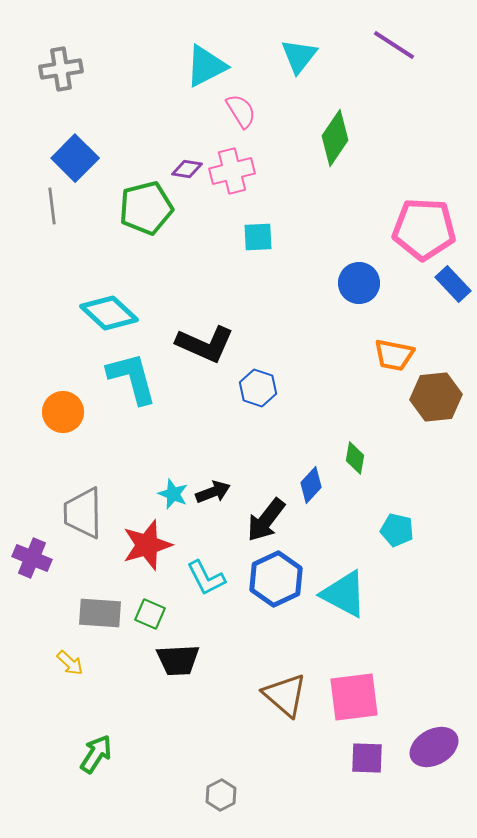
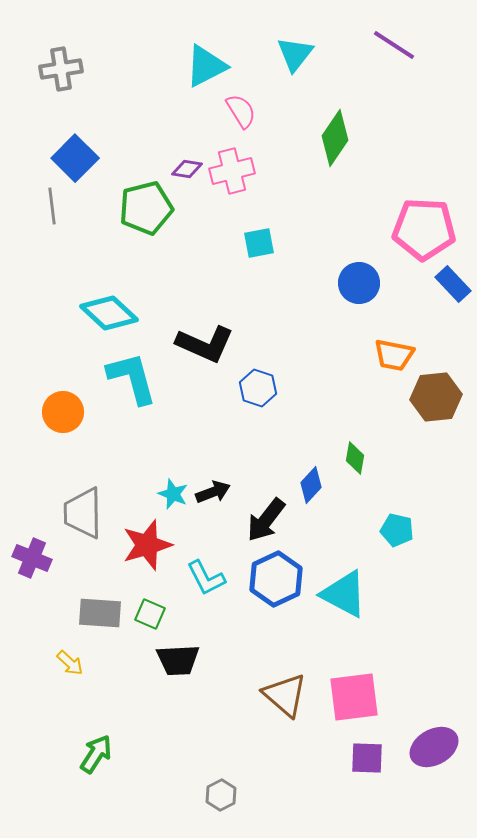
cyan triangle at (299, 56): moved 4 px left, 2 px up
cyan square at (258, 237): moved 1 px right, 6 px down; rotated 8 degrees counterclockwise
